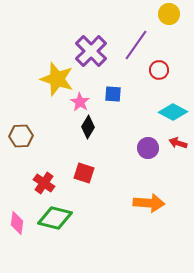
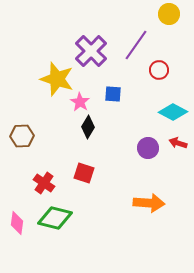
brown hexagon: moved 1 px right
